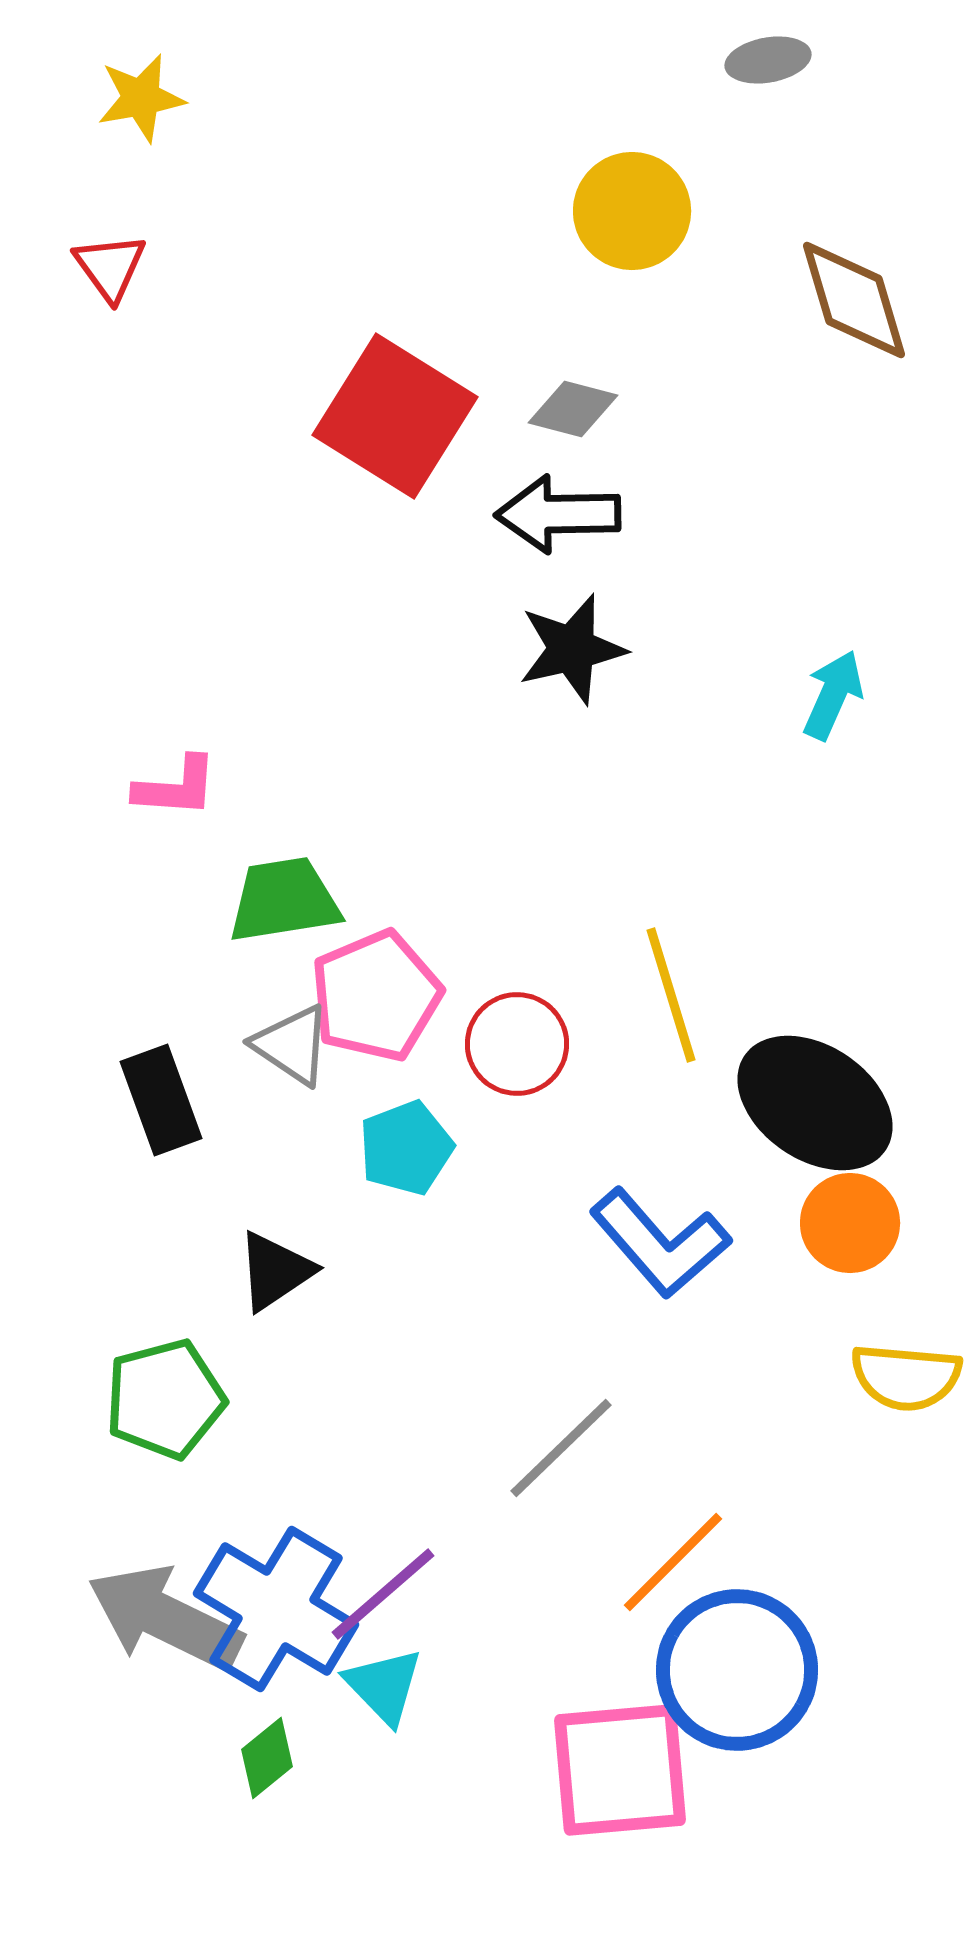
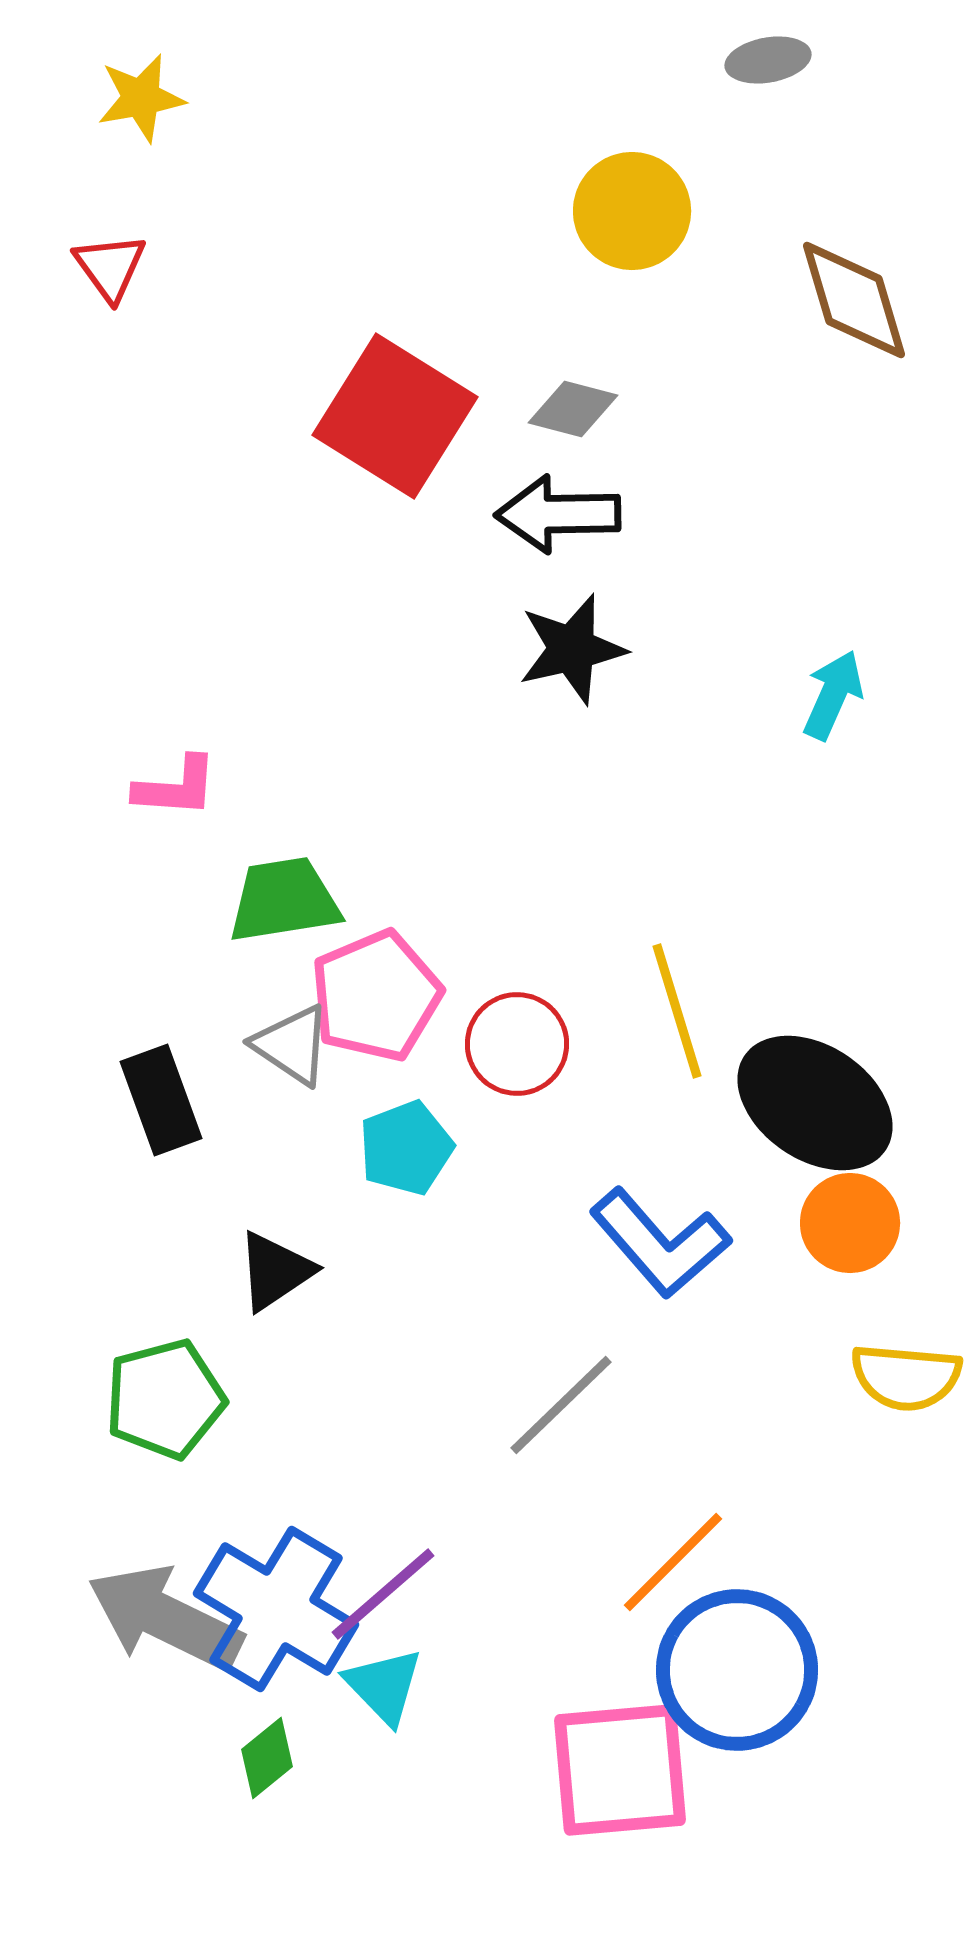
yellow line: moved 6 px right, 16 px down
gray line: moved 43 px up
